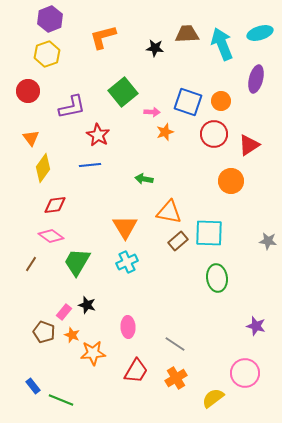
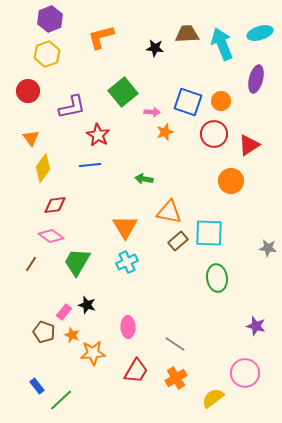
orange L-shape at (103, 37): moved 2 px left
gray star at (268, 241): moved 7 px down
blue rectangle at (33, 386): moved 4 px right
green line at (61, 400): rotated 65 degrees counterclockwise
